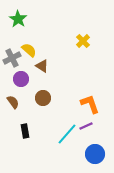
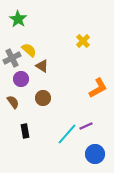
orange L-shape: moved 8 px right, 16 px up; rotated 80 degrees clockwise
